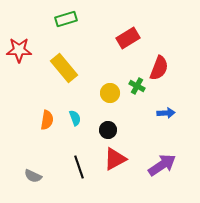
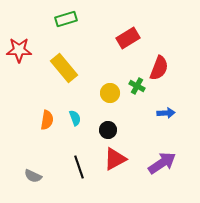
purple arrow: moved 2 px up
